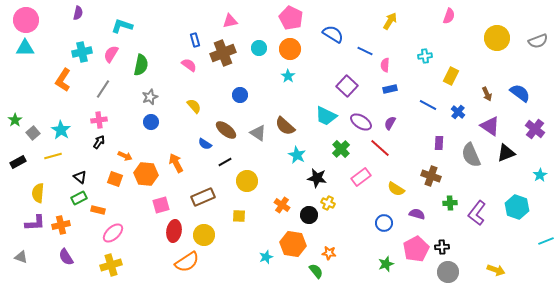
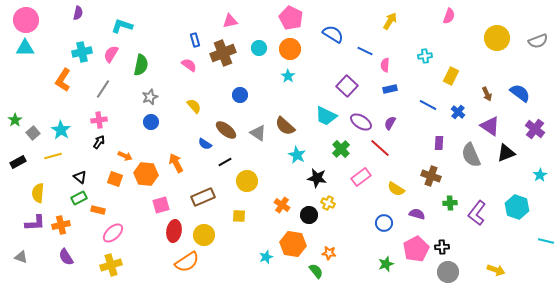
cyan line at (546, 241): rotated 35 degrees clockwise
